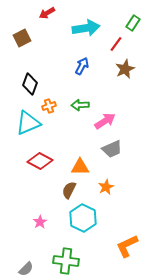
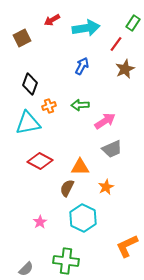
red arrow: moved 5 px right, 7 px down
cyan triangle: rotated 12 degrees clockwise
brown semicircle: moved 2 px left, 2 px up
